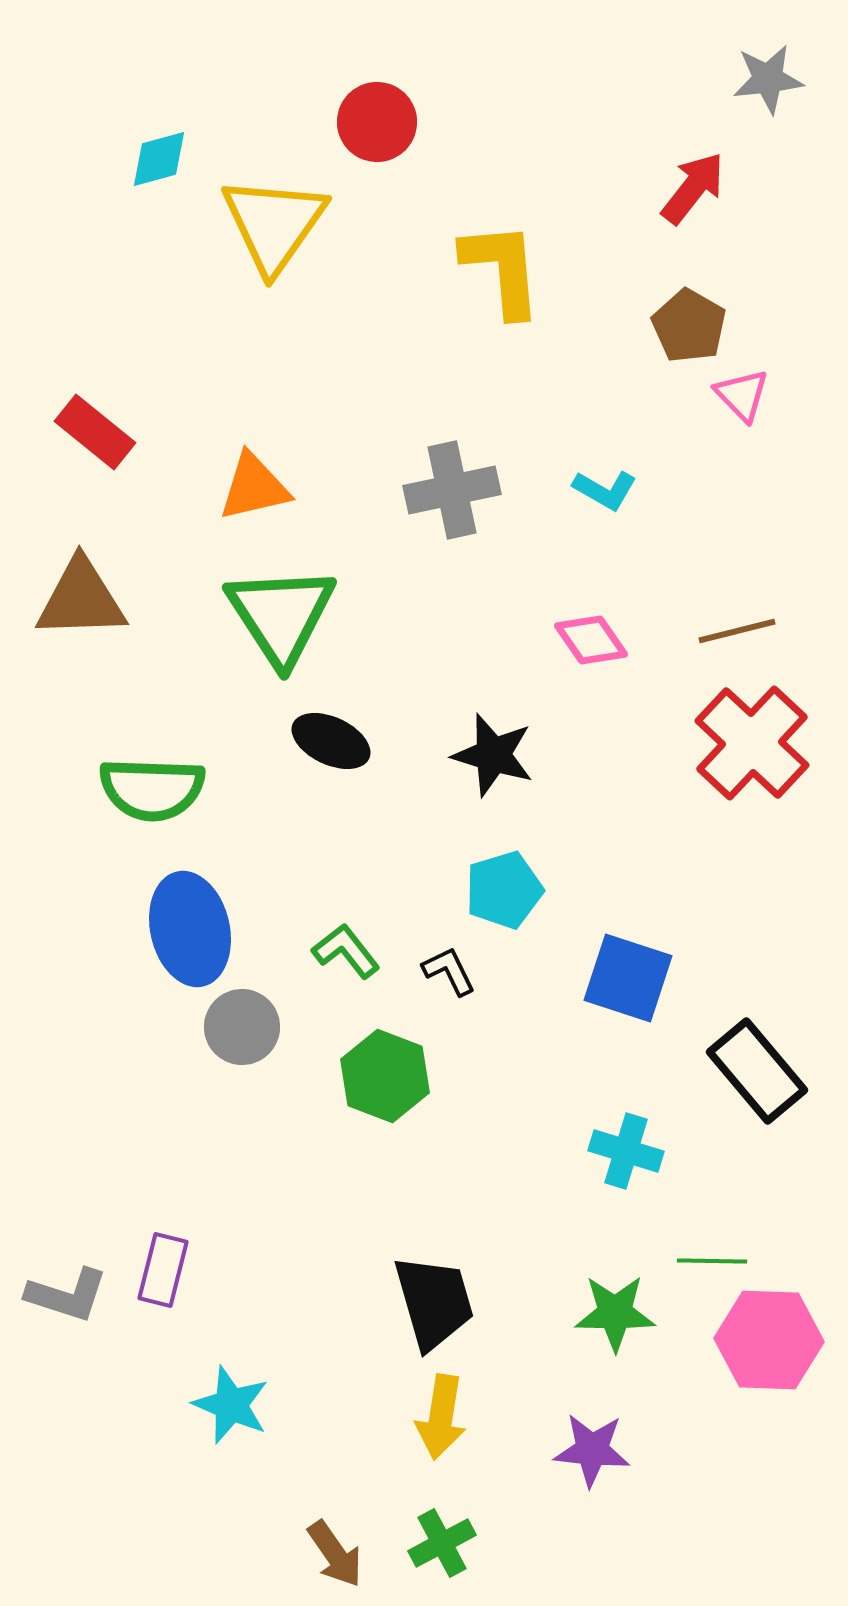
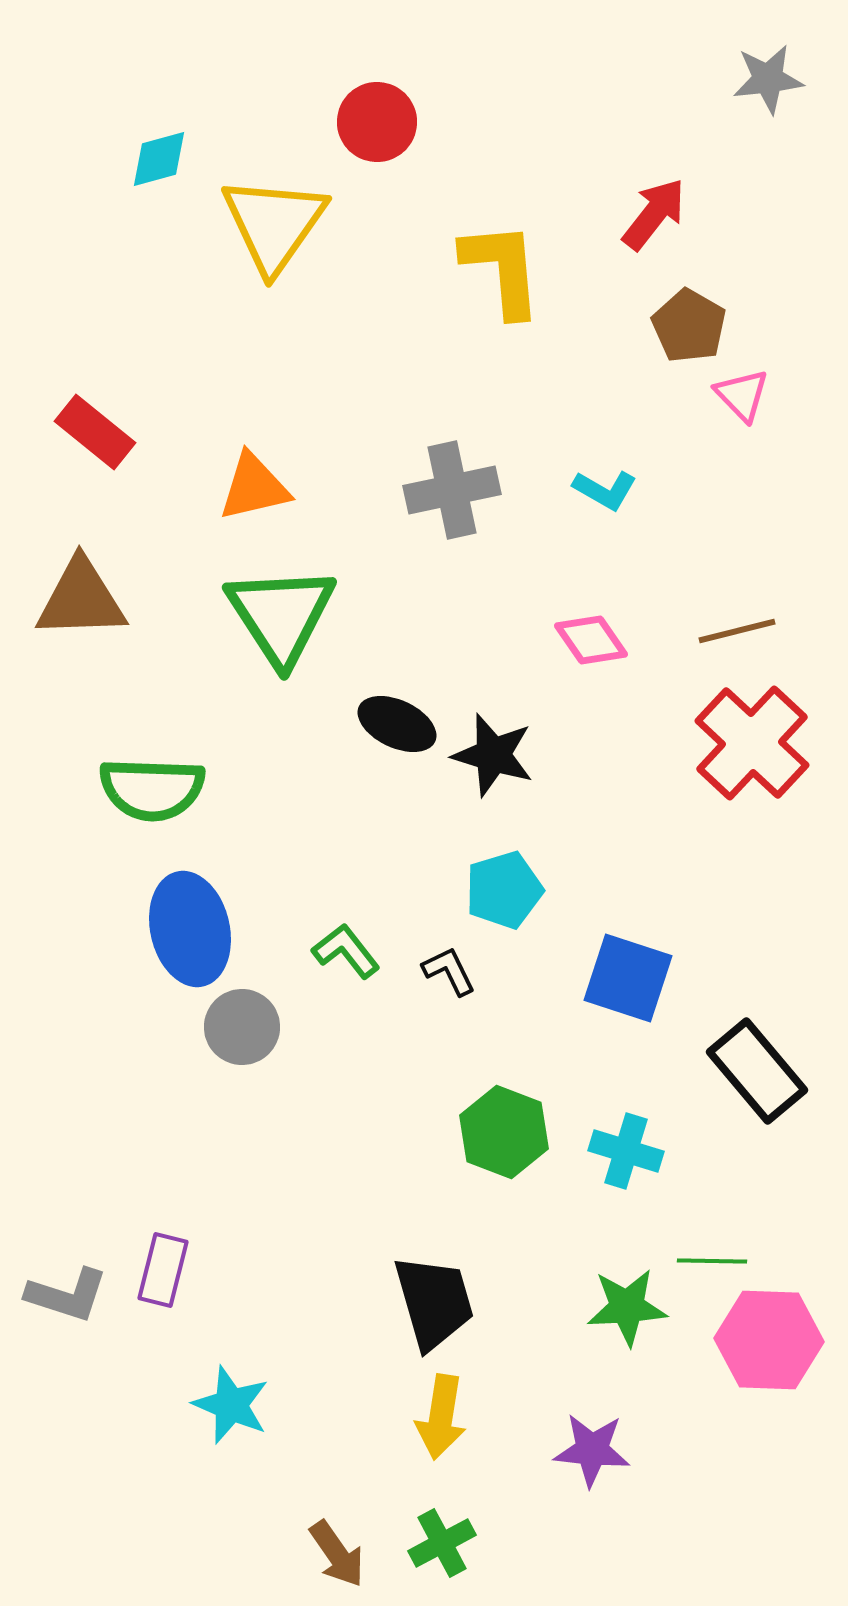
red arrow: moved 39 px left, 26 px down
black ellipse: moved 66 px right, 17 px up
green hexagon: moved 119 px right, 56 px down
green star: moved 12 px right, 6 px up; rotated 4 degrees counterclockwise
brown arrow: moved 2 px right
